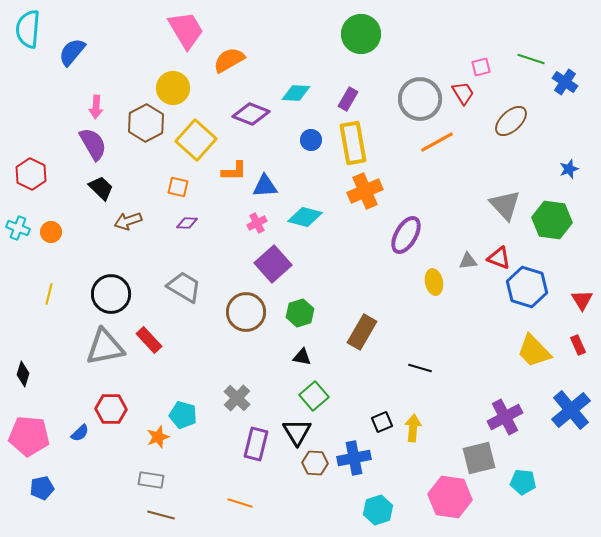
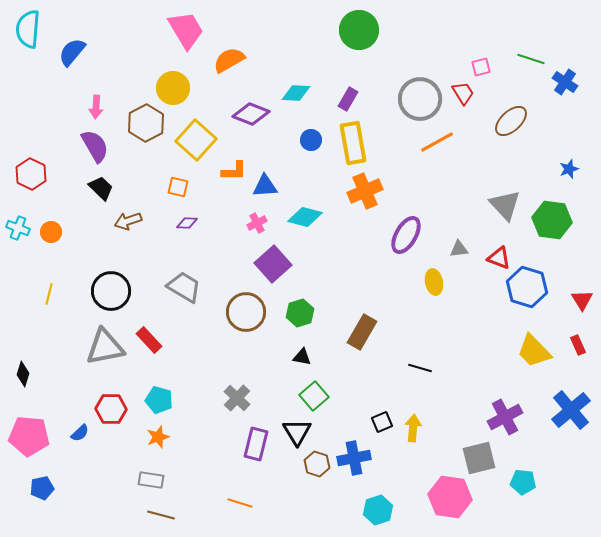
green circle at (361, 34): moved 2 px left, 4 px up
purple semicircle at (93, 144): moved 2 px right, 2 px down
gray triangle at (468, 261): moved 9 px left, 12 px up
black circle at (111, 294): moved 3 px up
cyan pentagon at (183, 415): moved 24 px left, 15 px up
brown hexagon at (315, 463): moved 2 px right, 1 px down; rotated 15 degrees clockwise
